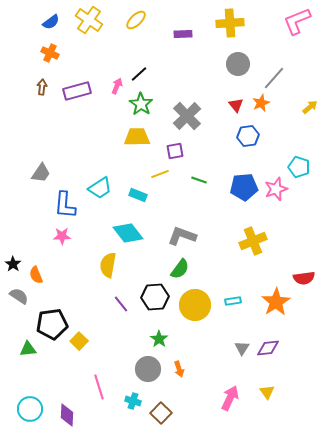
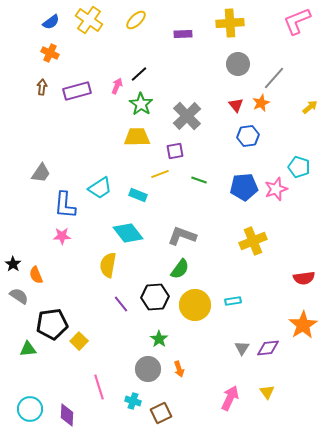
orange star at (276, 302): moved 27 px right, 23 px down
brown square at (161, 413): rotated 20 degrees clockwise
